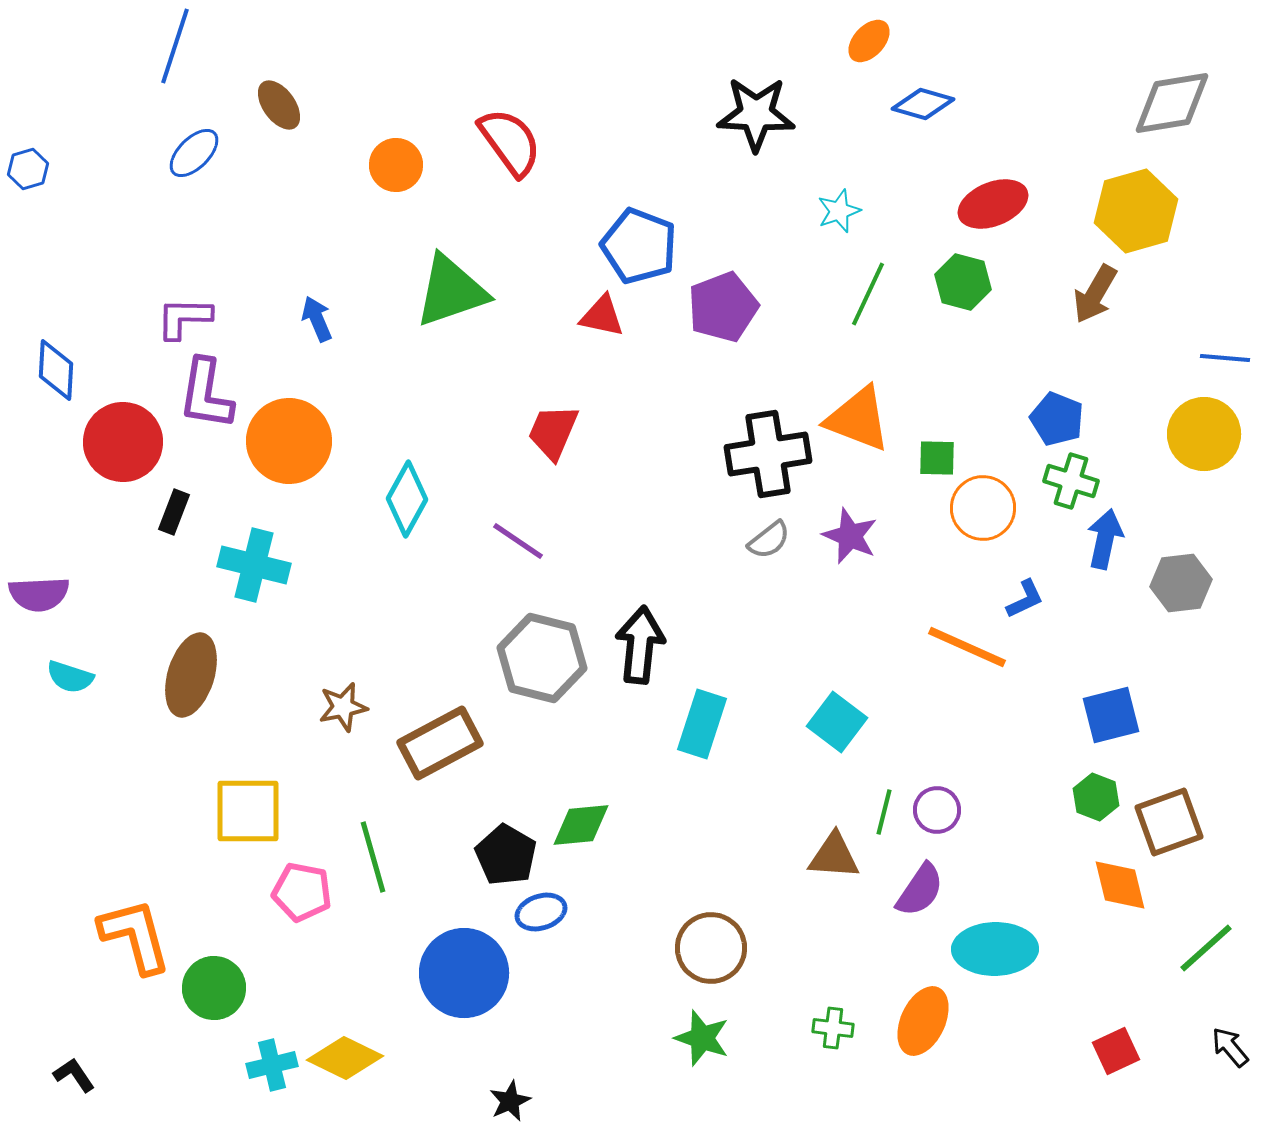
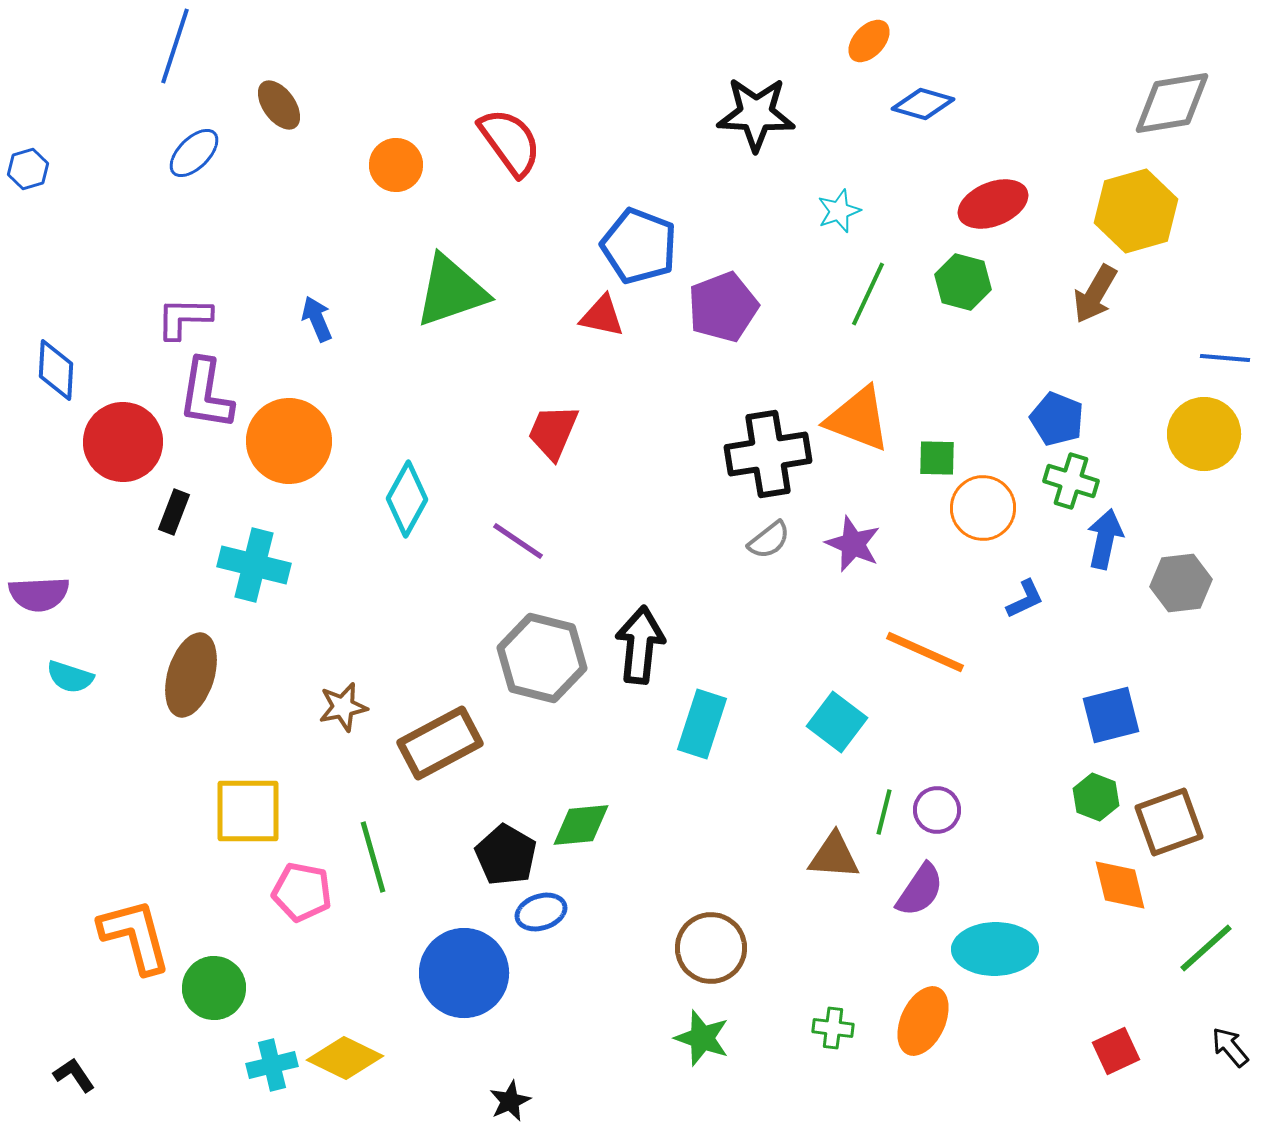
purple star at (850, 536): moved 3 px right, 8 px down
orange line at (967, 647): moved 42 px left, 5 px down
